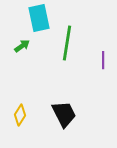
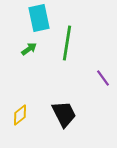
green arrow: moved 7 px right, 3 px down
purple line: moved 18 px down; rotated 36 degrees counterclockwise
yellow diamond: rotated 20 degrees clockwise
